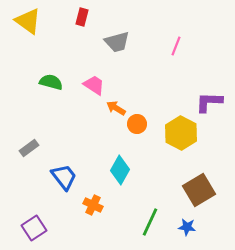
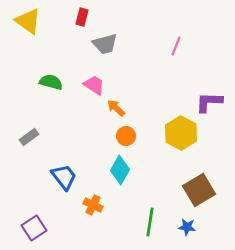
gray trapezoid: moved 12 px left, 2 px down
orange arrow: rotated 12 degrees clockwise
orange circle: moved 11 px left, 12 px down
gray rectangle: moved 11 px up
green line: rotated 16 degrees counterclockwise
